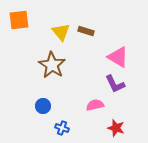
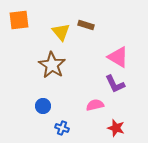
brown rectangle: moved 6 px up
